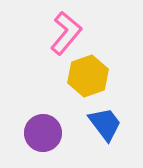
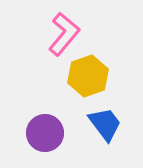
pink L-shape: moved 2 px left, 1 px down
purple circle: moved 2 px right
